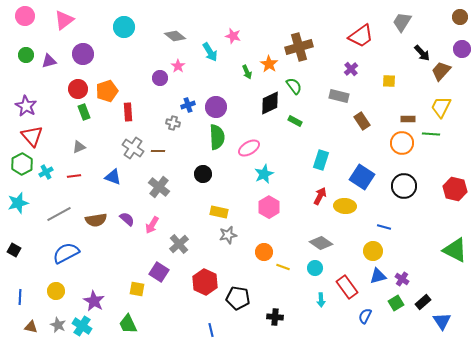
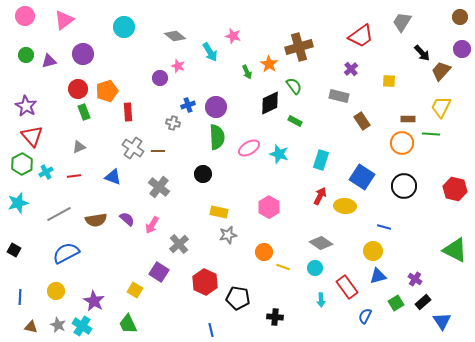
pink star at (178, 66): rotated 16 degrees counterclockwise
cyan star at (264, 174): moved 15 px right, 20 px up; rotated 30 degrees counterclockwise
purple cross at (402, 279): moved 13 px right
yellow square at (137, 289): moved 2 px left, 1 px down; rotated 21 degrees clockwise
